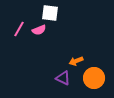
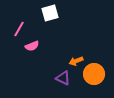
white square: rotated 24 degrees counterclockwise
pink semicircle: moved 7 px left, 16 px down
orange circle: moved 4 px up
